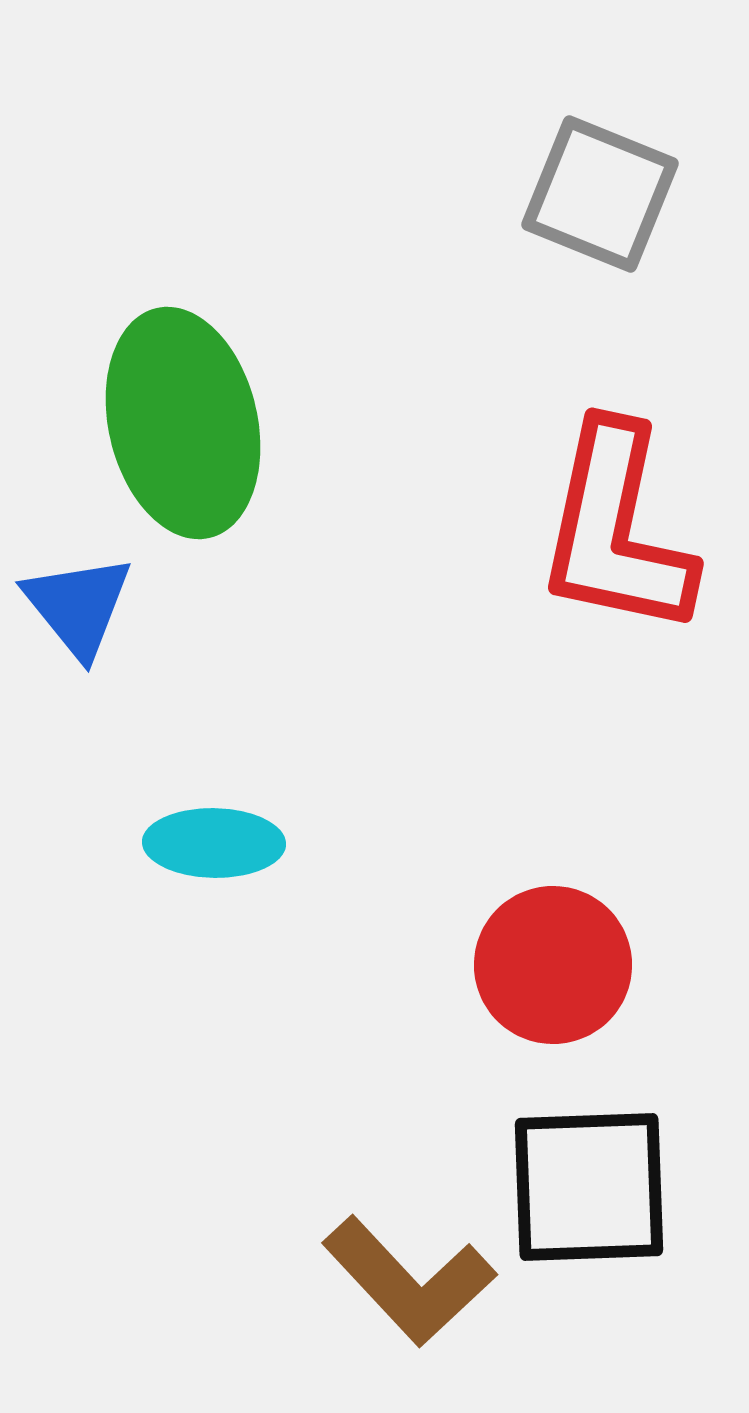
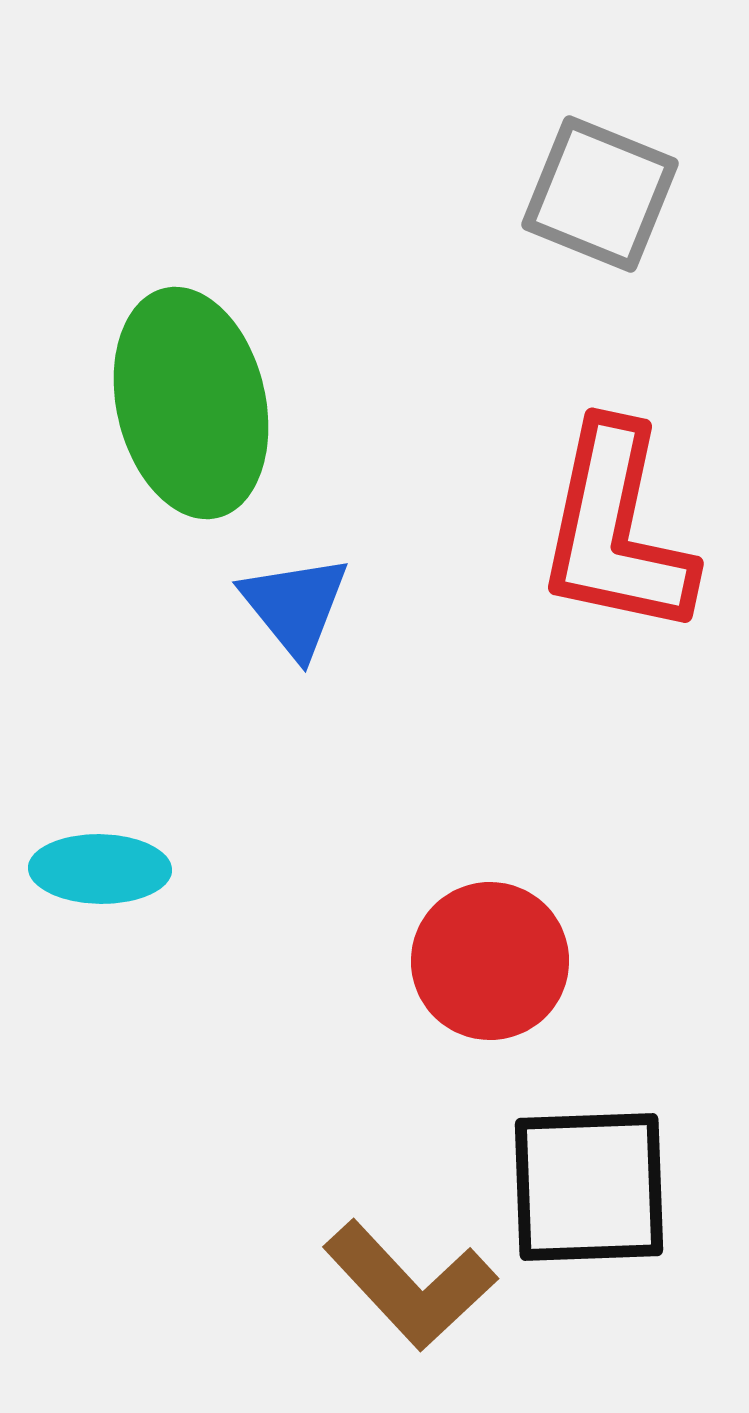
green ellipse: moved 8 px right, 20 px up
blue triangle: moved 217 px right
cyan ellipse: moved 114 px left, 26 px down
red circle: moved 63 px left, 4 px up
brown L-shape: moved 1 px right, 4 px down
